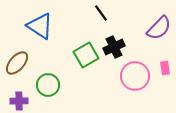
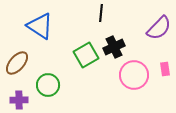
black line: rotated 42 degrees clockwise
pink rectangle: moved 1 px down
pink circle: moved 1 px left, 1 px up
purple cross: moved 1 px up
